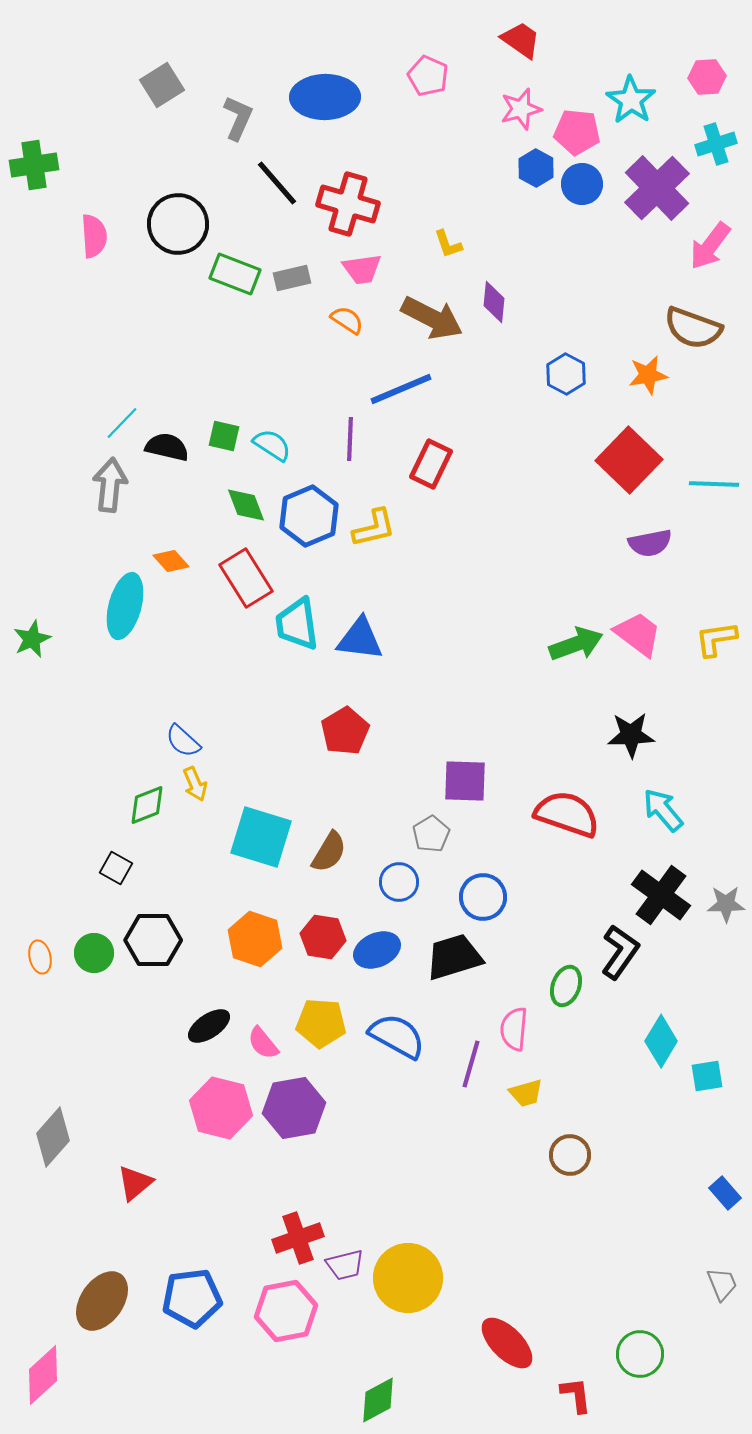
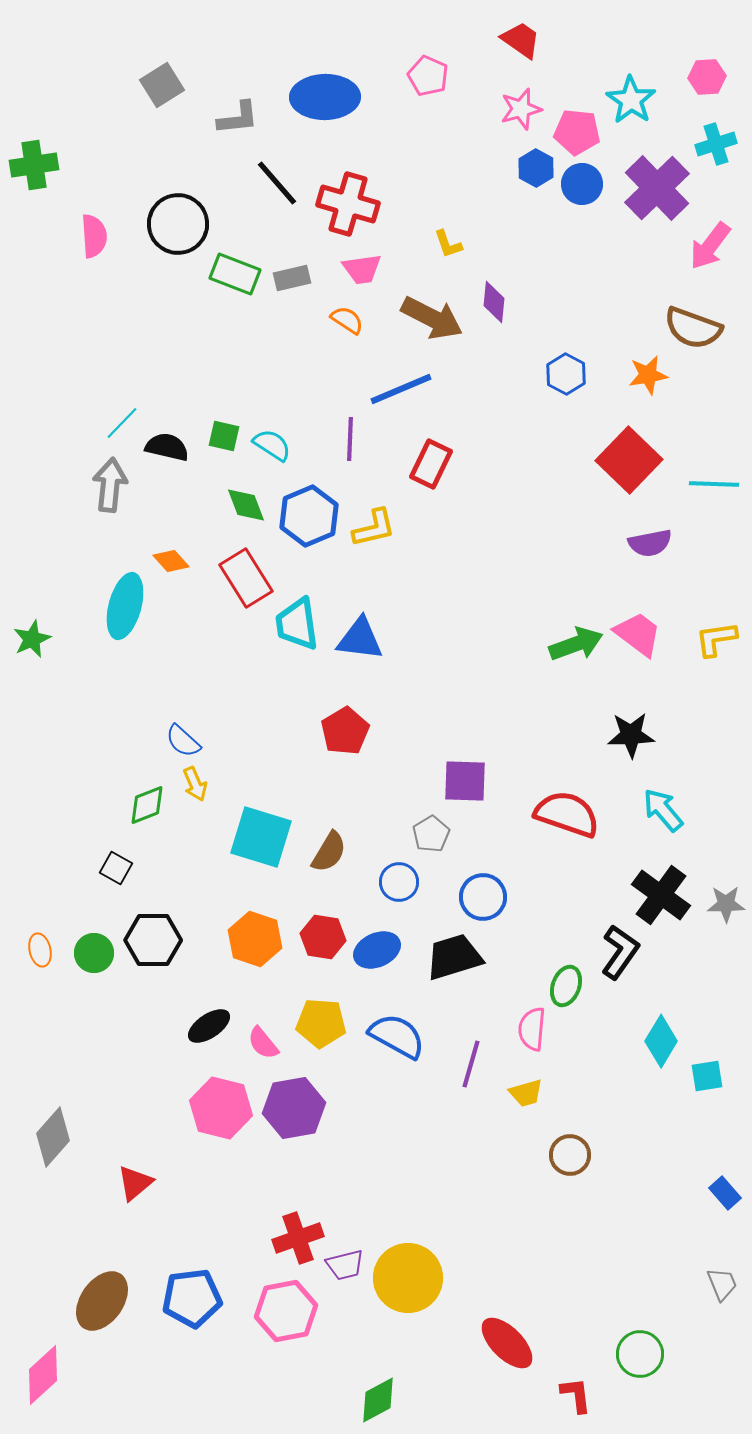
gray L-shape at (238, 118): rotated 60 degrees clockwise
orange ellipse at (40, 957): moved 7 px up
pink semicircle at (514, 1029): moved 18 px right
